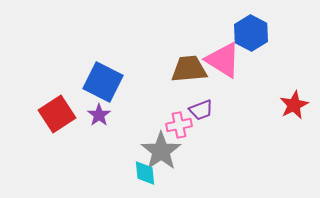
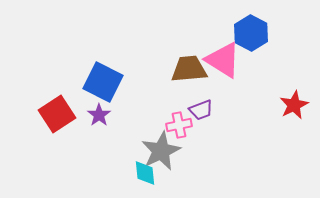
gray star: rotated 9 degrees clockwise
